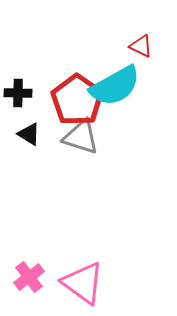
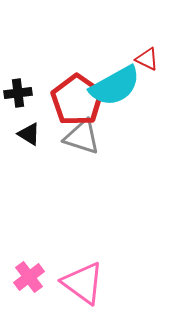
red triangle: moved 6 px right, 13 px down
black cross: rotated 8 degrees counterclockwise
gray triangle: moved 1 px right
